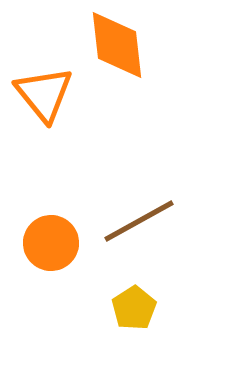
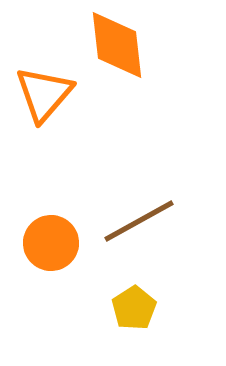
orange triangle: rotated 20 degrees clockwise
